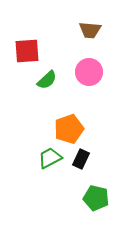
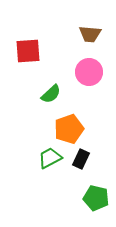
brown trapezoid: moved 4 px down
red square: moved 1 px right
green semicircle: moved 4 px right, 14 px down
